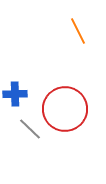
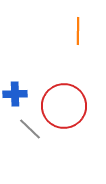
orange line: rotated 28 degrees clockwise
red circle: moved 1 px left, 3 px up
